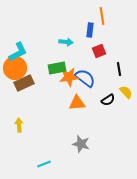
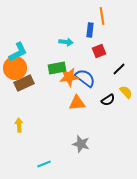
black line: rotated 56 degrees clockwise
